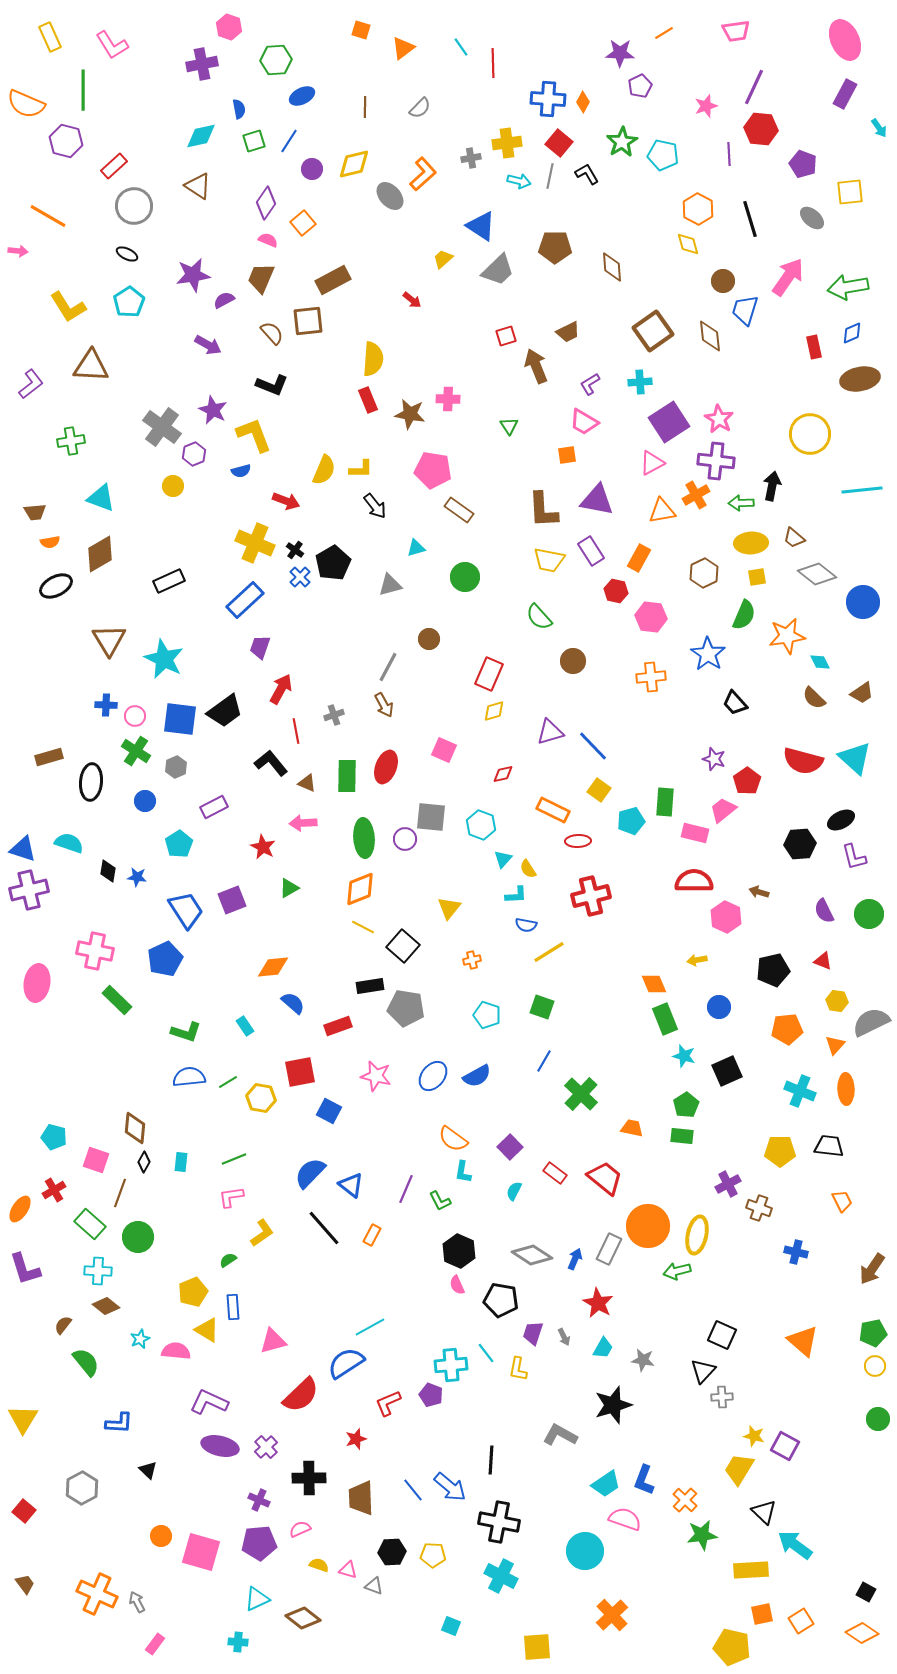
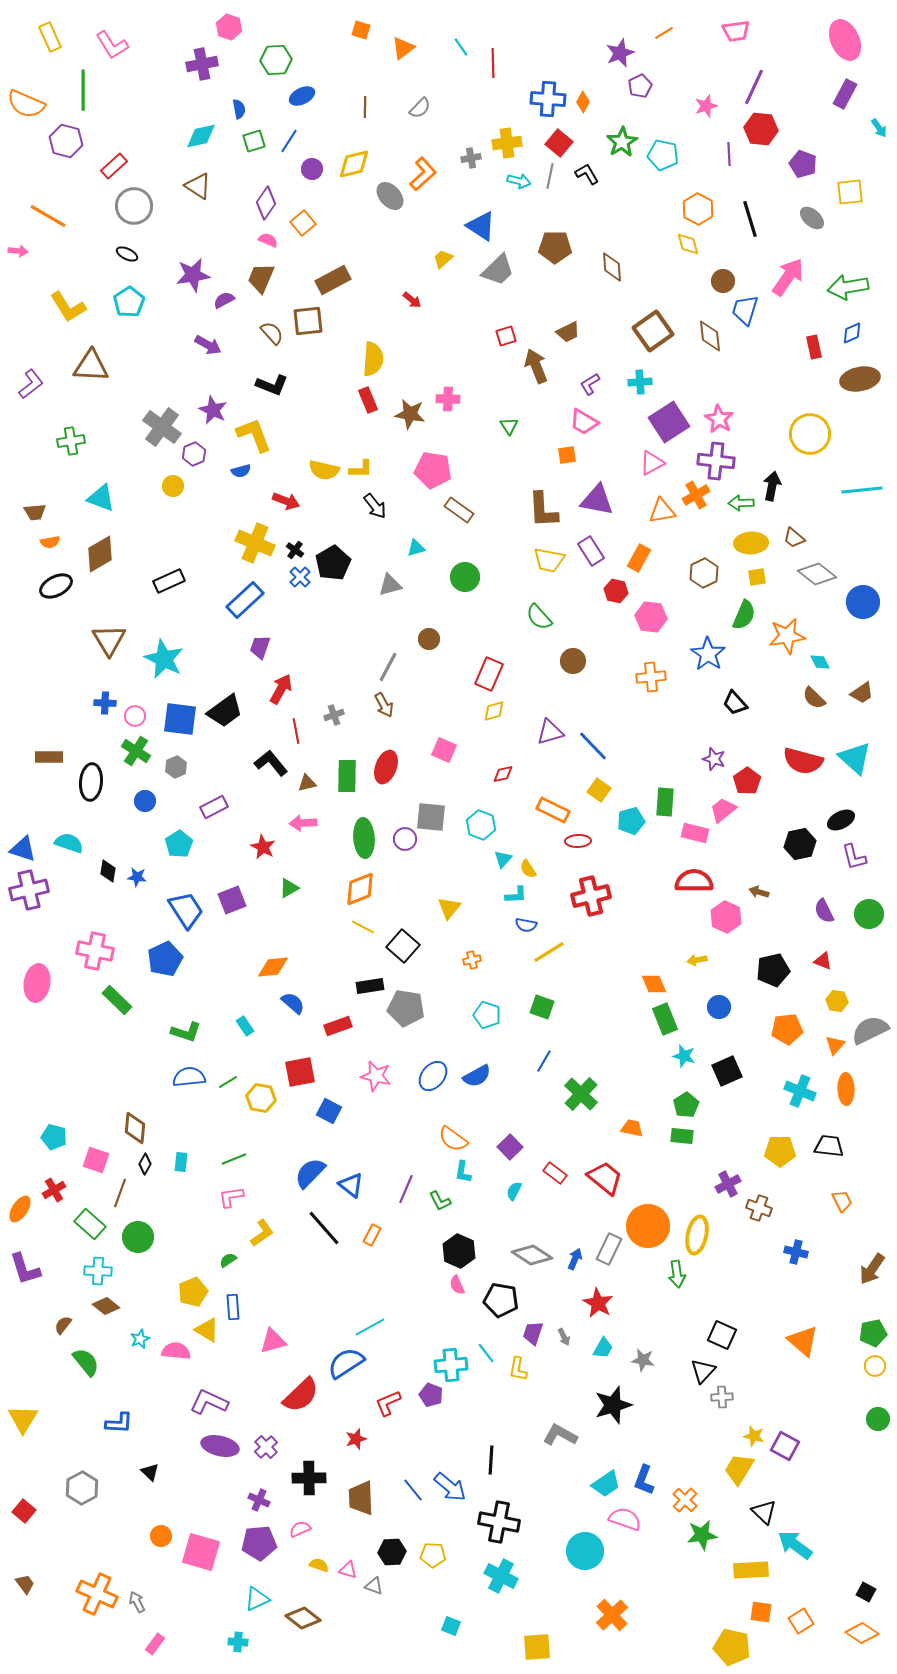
purple star at (620, 53): rotated 24 degrees counterclockwise
yellow semicircle at (324, 470): rotated 80 degrees clockwise
blue cross at (106, 705): moved 1 px left, 2 px up
brown rectangle at (49, 757): rotated 16 degrees clockwise
brown triangle at (307, 783): rotated 36 degrees counterclockwise
black hexagon at (800, 844): rotated 8 degrees counterclockwise
gray semicircle at (871, 1022): moved 1 px left, 8 px down
black diamond at (144, 1162): moved 1 px right, 2 px down
green arrow at (677, 1271): moved 3 px down; rotated 84 degrees counterclockwise
black triangle at (148, 1470): moved 2 px right, 2 px down
orange square at (762, 1614): moved 1 px left, 2 px up; rotated 20 degrees clockwise
